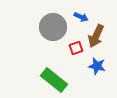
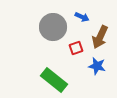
blue arrow: moved 1 px right
brown arrow: moved 4 px right, 1 px down
